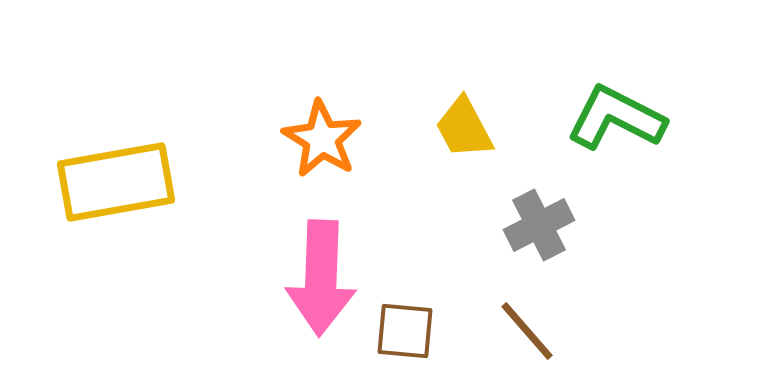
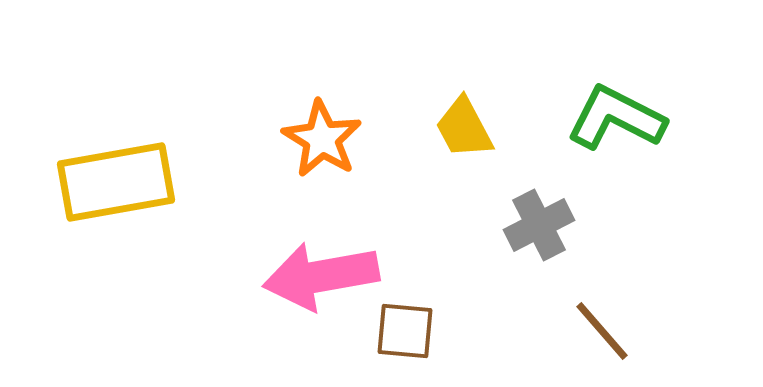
pink arrow: moved 2 px up; rotated 78 degrees clockwise
brown line: moved 75 px right
